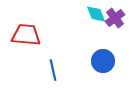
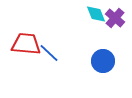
purple cross: rotated 12 degrees counterclockwise
red trapezoid: moved 9 px down
blue line: moved 4 px left, 17 px up; rotated 35 degrees counterclockwise
